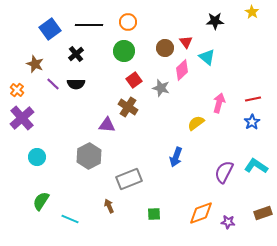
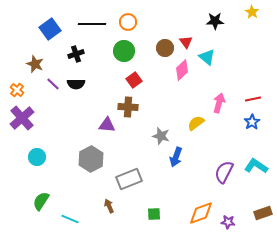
black line: moved 3 px right, 1 px up
black cross: rotated 21 degrees clockwise
gray star: moved 48 px down
brown cross: rotated 30 degrees counterclockwise
gray hexagon: moved 2 px right, 3 px down
